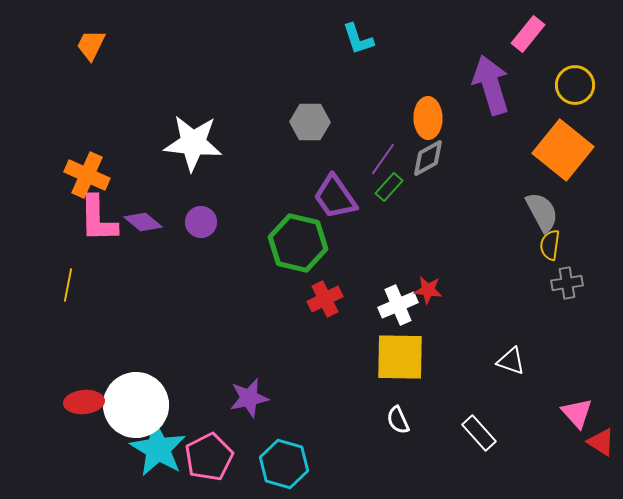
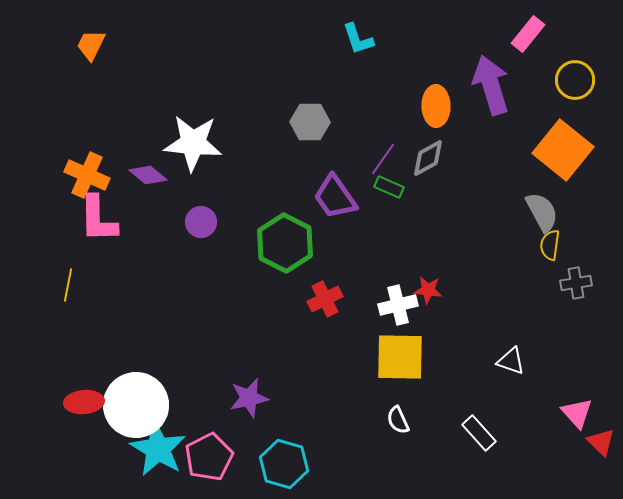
yellow circle: moved 5 px up
orange ellipse: moved 8 px right, 12 px up
green rectangle: rotated 72 degrees clockwise
purple diamond: moved 5 px right, 47 px up
green hexagon: moved 13 px left; rotated 14 degrees clockwise
gray cross: moved 9 px right
white cross: rotated 9 degrees clockwise
red triangle: rotated 12 degrees clockwise
